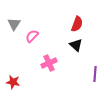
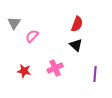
gray triangle: moved 1 px up
pink cross: moved 6 px right, 5 px down
red star: moved 11 px right, 11 px up
